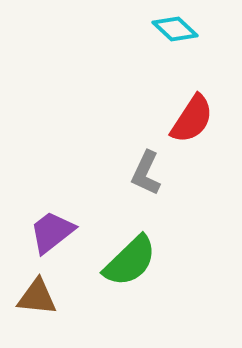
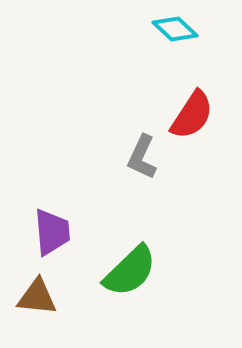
red semicircle: moved 4 px up
gray L-shape: moved 4 px left, 16 px up
purple trapezoid: rotated 123 degrees clockwise
green semicircle: moved 10 px down
